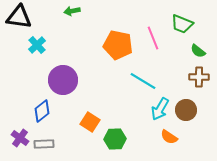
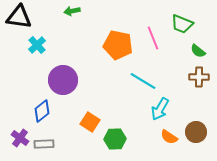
brown circle: moved 10 px right, 22 px down
